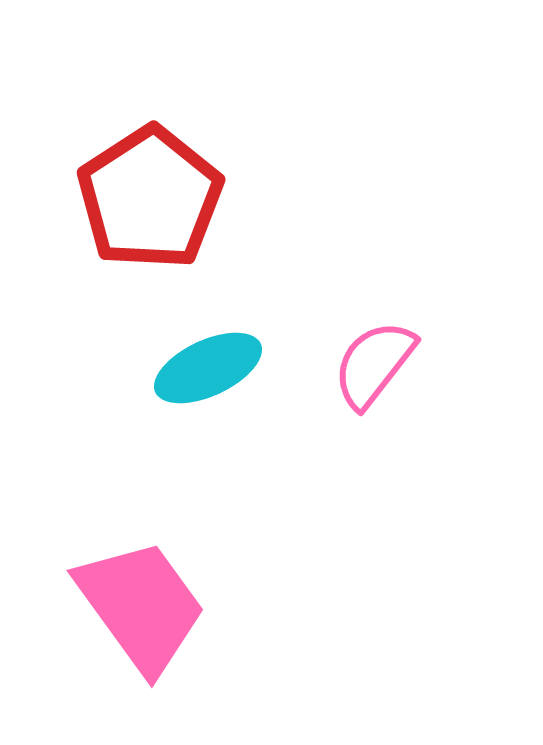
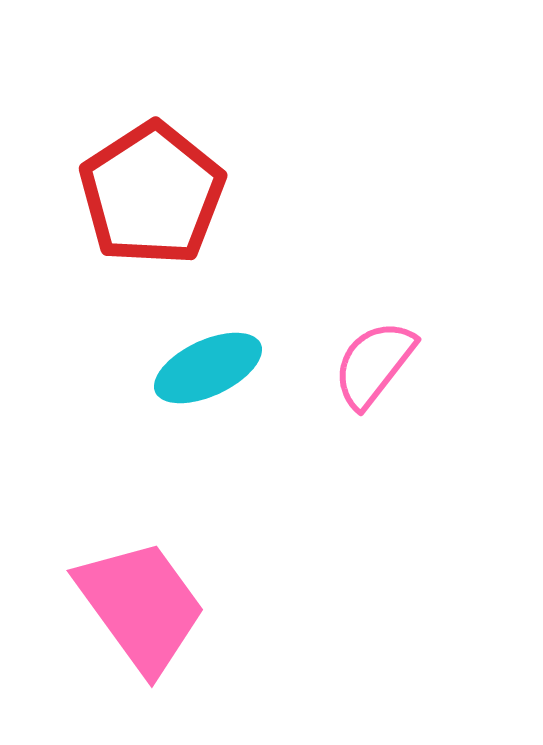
red pentagon: moved 2 px right, 4 px up
